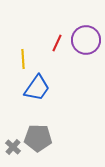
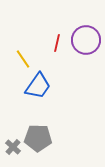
red line: rotated 12 degrees counterclockwise
yellow line: rotated 30 degrees counterclockwise
blue trapezoid: moved 1 px right, 2 px up
